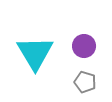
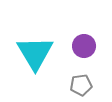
gray pentagon: moved 4 px left, 3 px down; rotated 25 degrees counterclockwise
